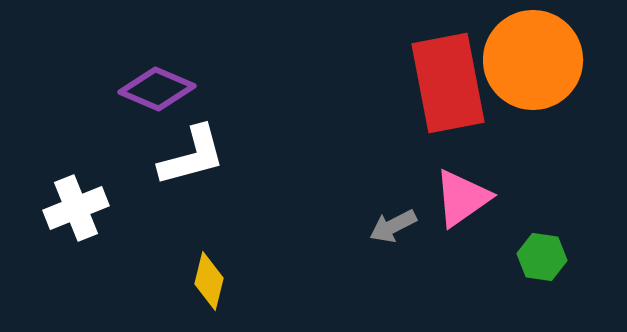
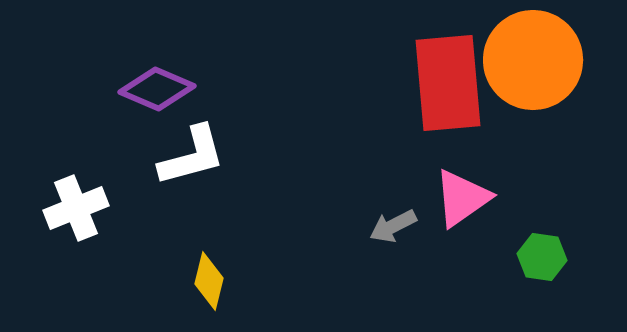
red rectangle: rotated 6 degrees clockwise
